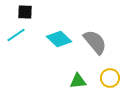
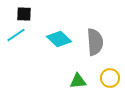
black square: moved 1 px left, 2 px down
gray semicircle: rotated 36 degrees clockwise
